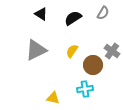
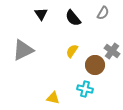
black triangle: rotated 24 degrees clockwise
black semicircle: rotated 96 degrees counterclockwise
gray triangle: moved 13 px left
brown circle: moved 2 px right
cyan cross: rotated 21 degrees clockwise
